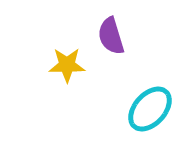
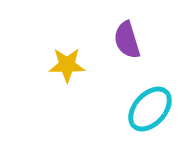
purple semicircle: moved 16 px right, 4 px down
